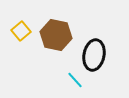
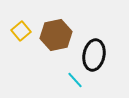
brown hexagon: rotated 24 degrees counterclockwise
